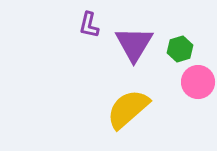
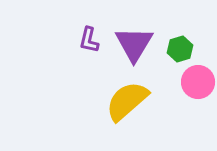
purple L-shape: moved 15 px down
yellow semicircle: moved 1 px left, 8 px up
